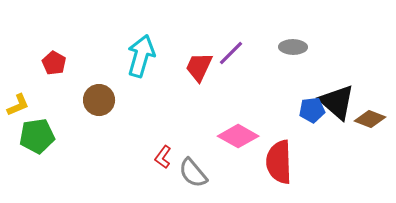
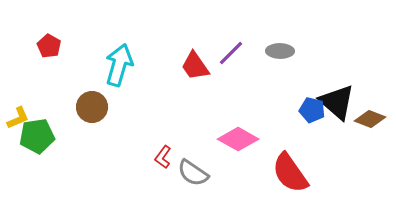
gray ellipse: moved 13 px left, 4 px down
cyan arrow: moved 22 px left, 9 px down
red pentagon: moved 5 px left, 17 px up
red trapezoid: moved 4 px left, 1 px up; rotated 60 degrees counterclockwise
brown circle: moved 7 px left, 7 px down
yellow L-shape: moved 13 px down
blue pentagon: rotated 20 degrees clockwise
pink diamond: moved 3 px down
red semicircle: moved 11 px right, 11 px down; rotated 33 degrees counterclockwise
gray semicircle: rotated 16 degrees counterclockwise
